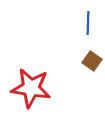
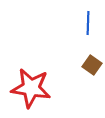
brown square: moved 4 px down
